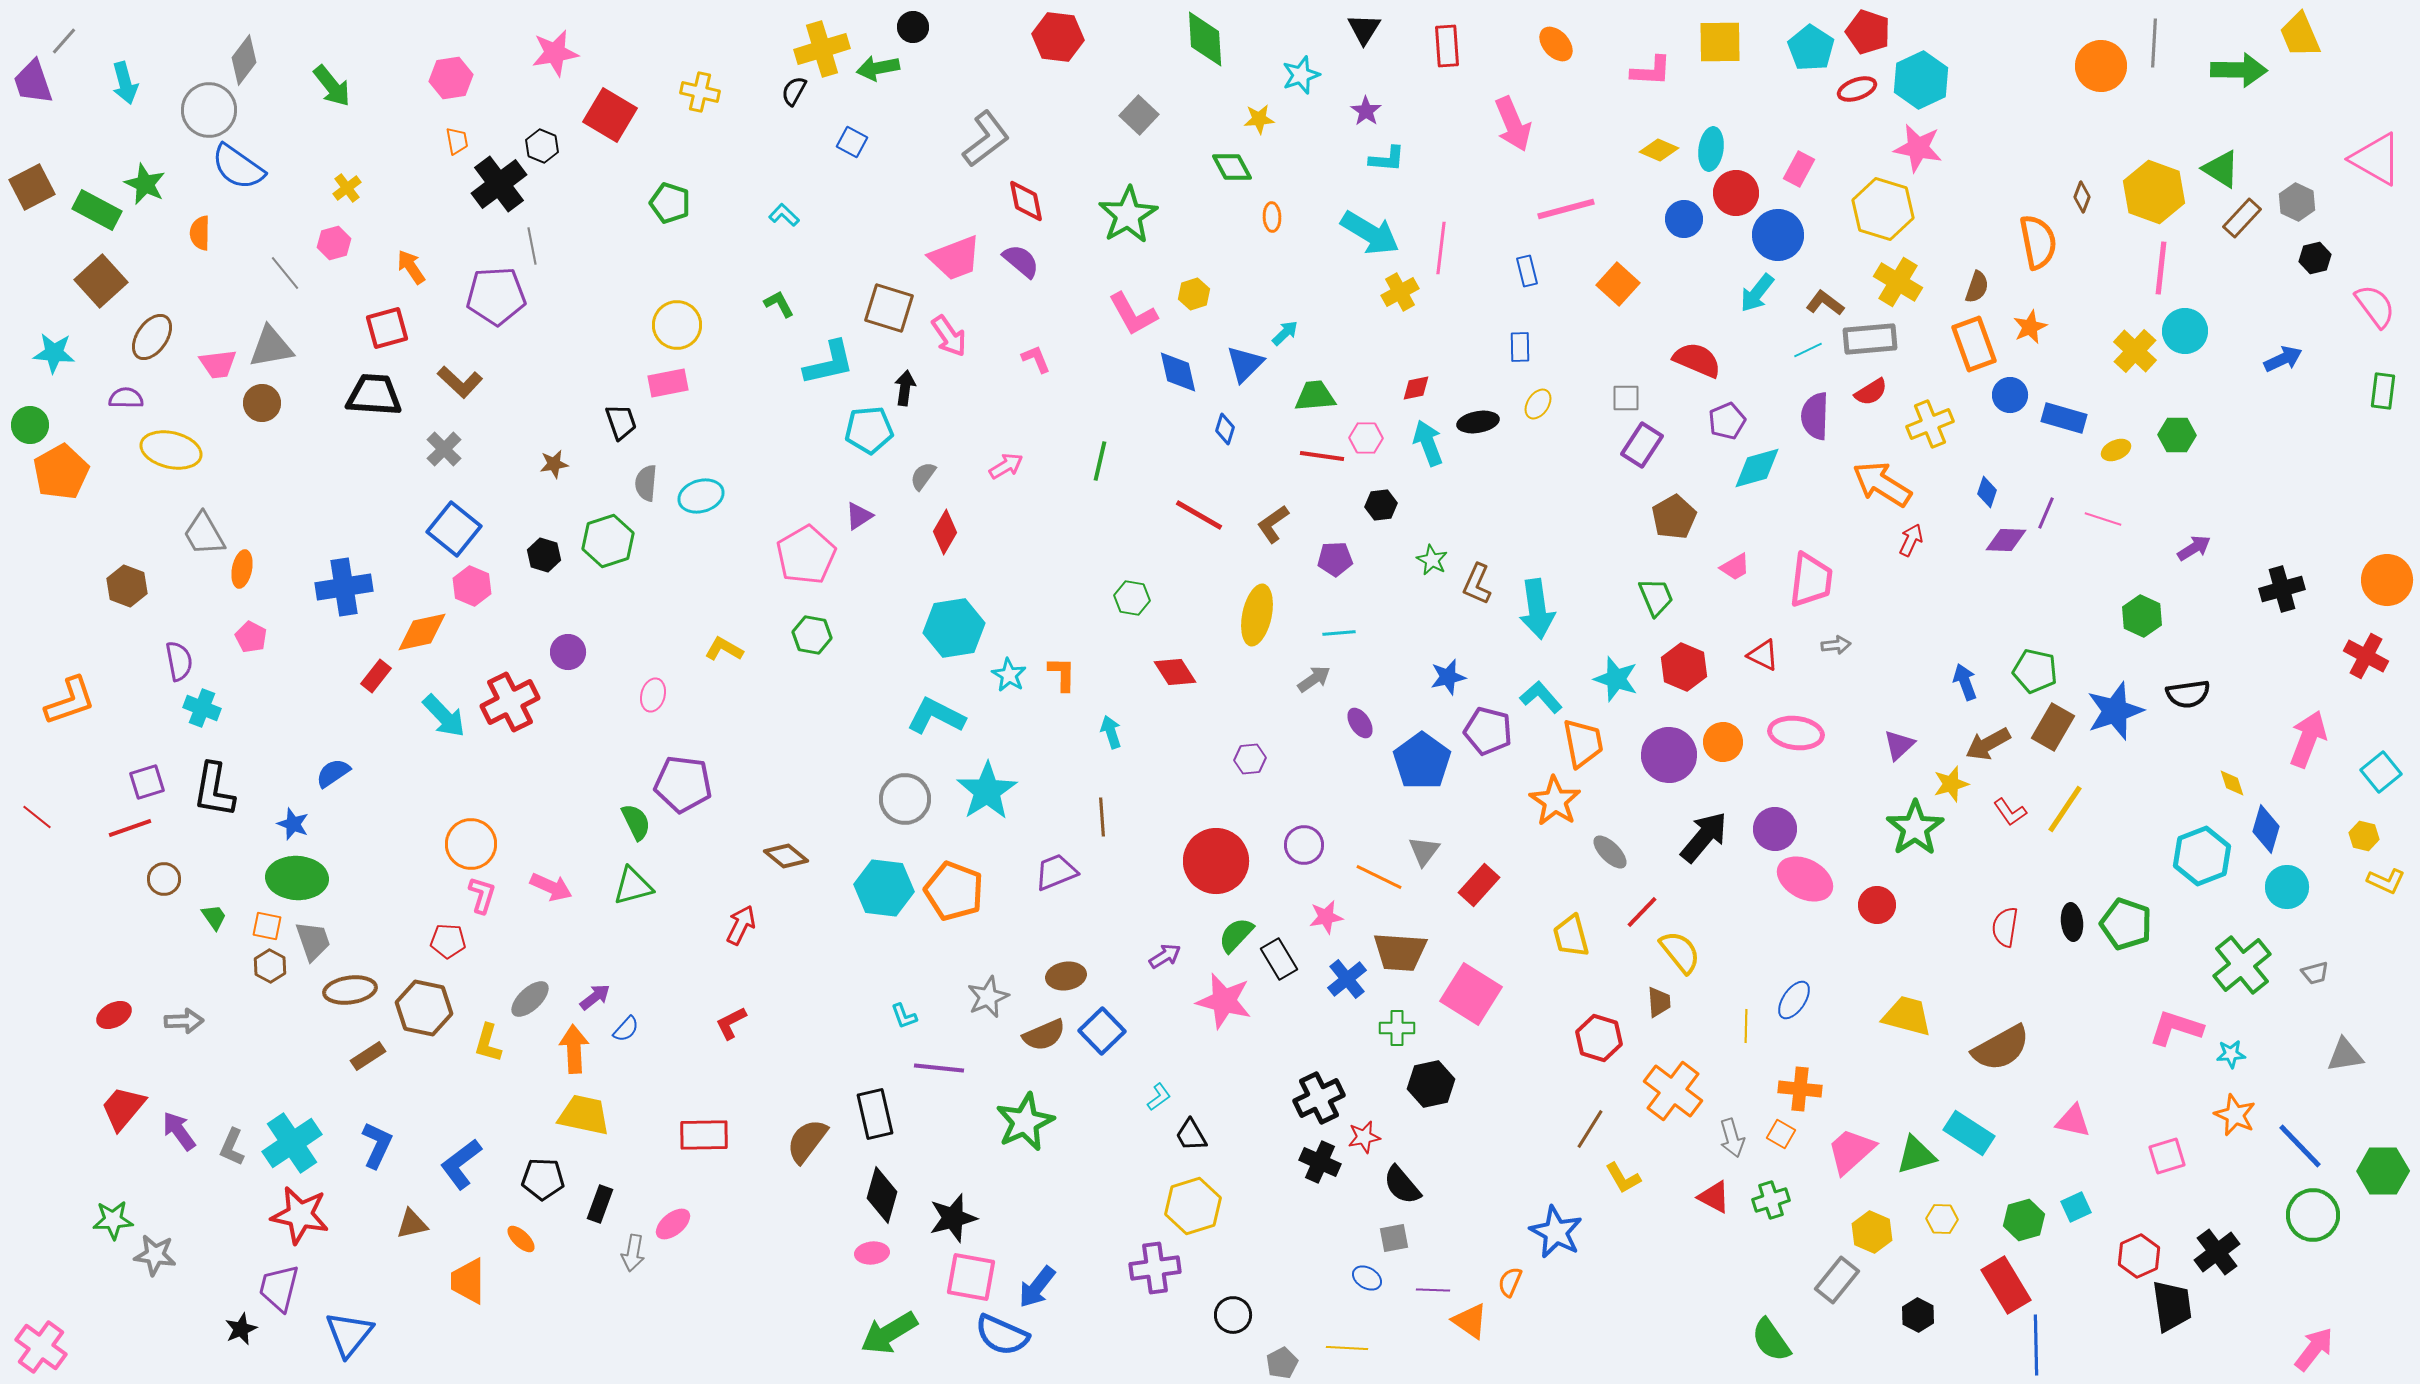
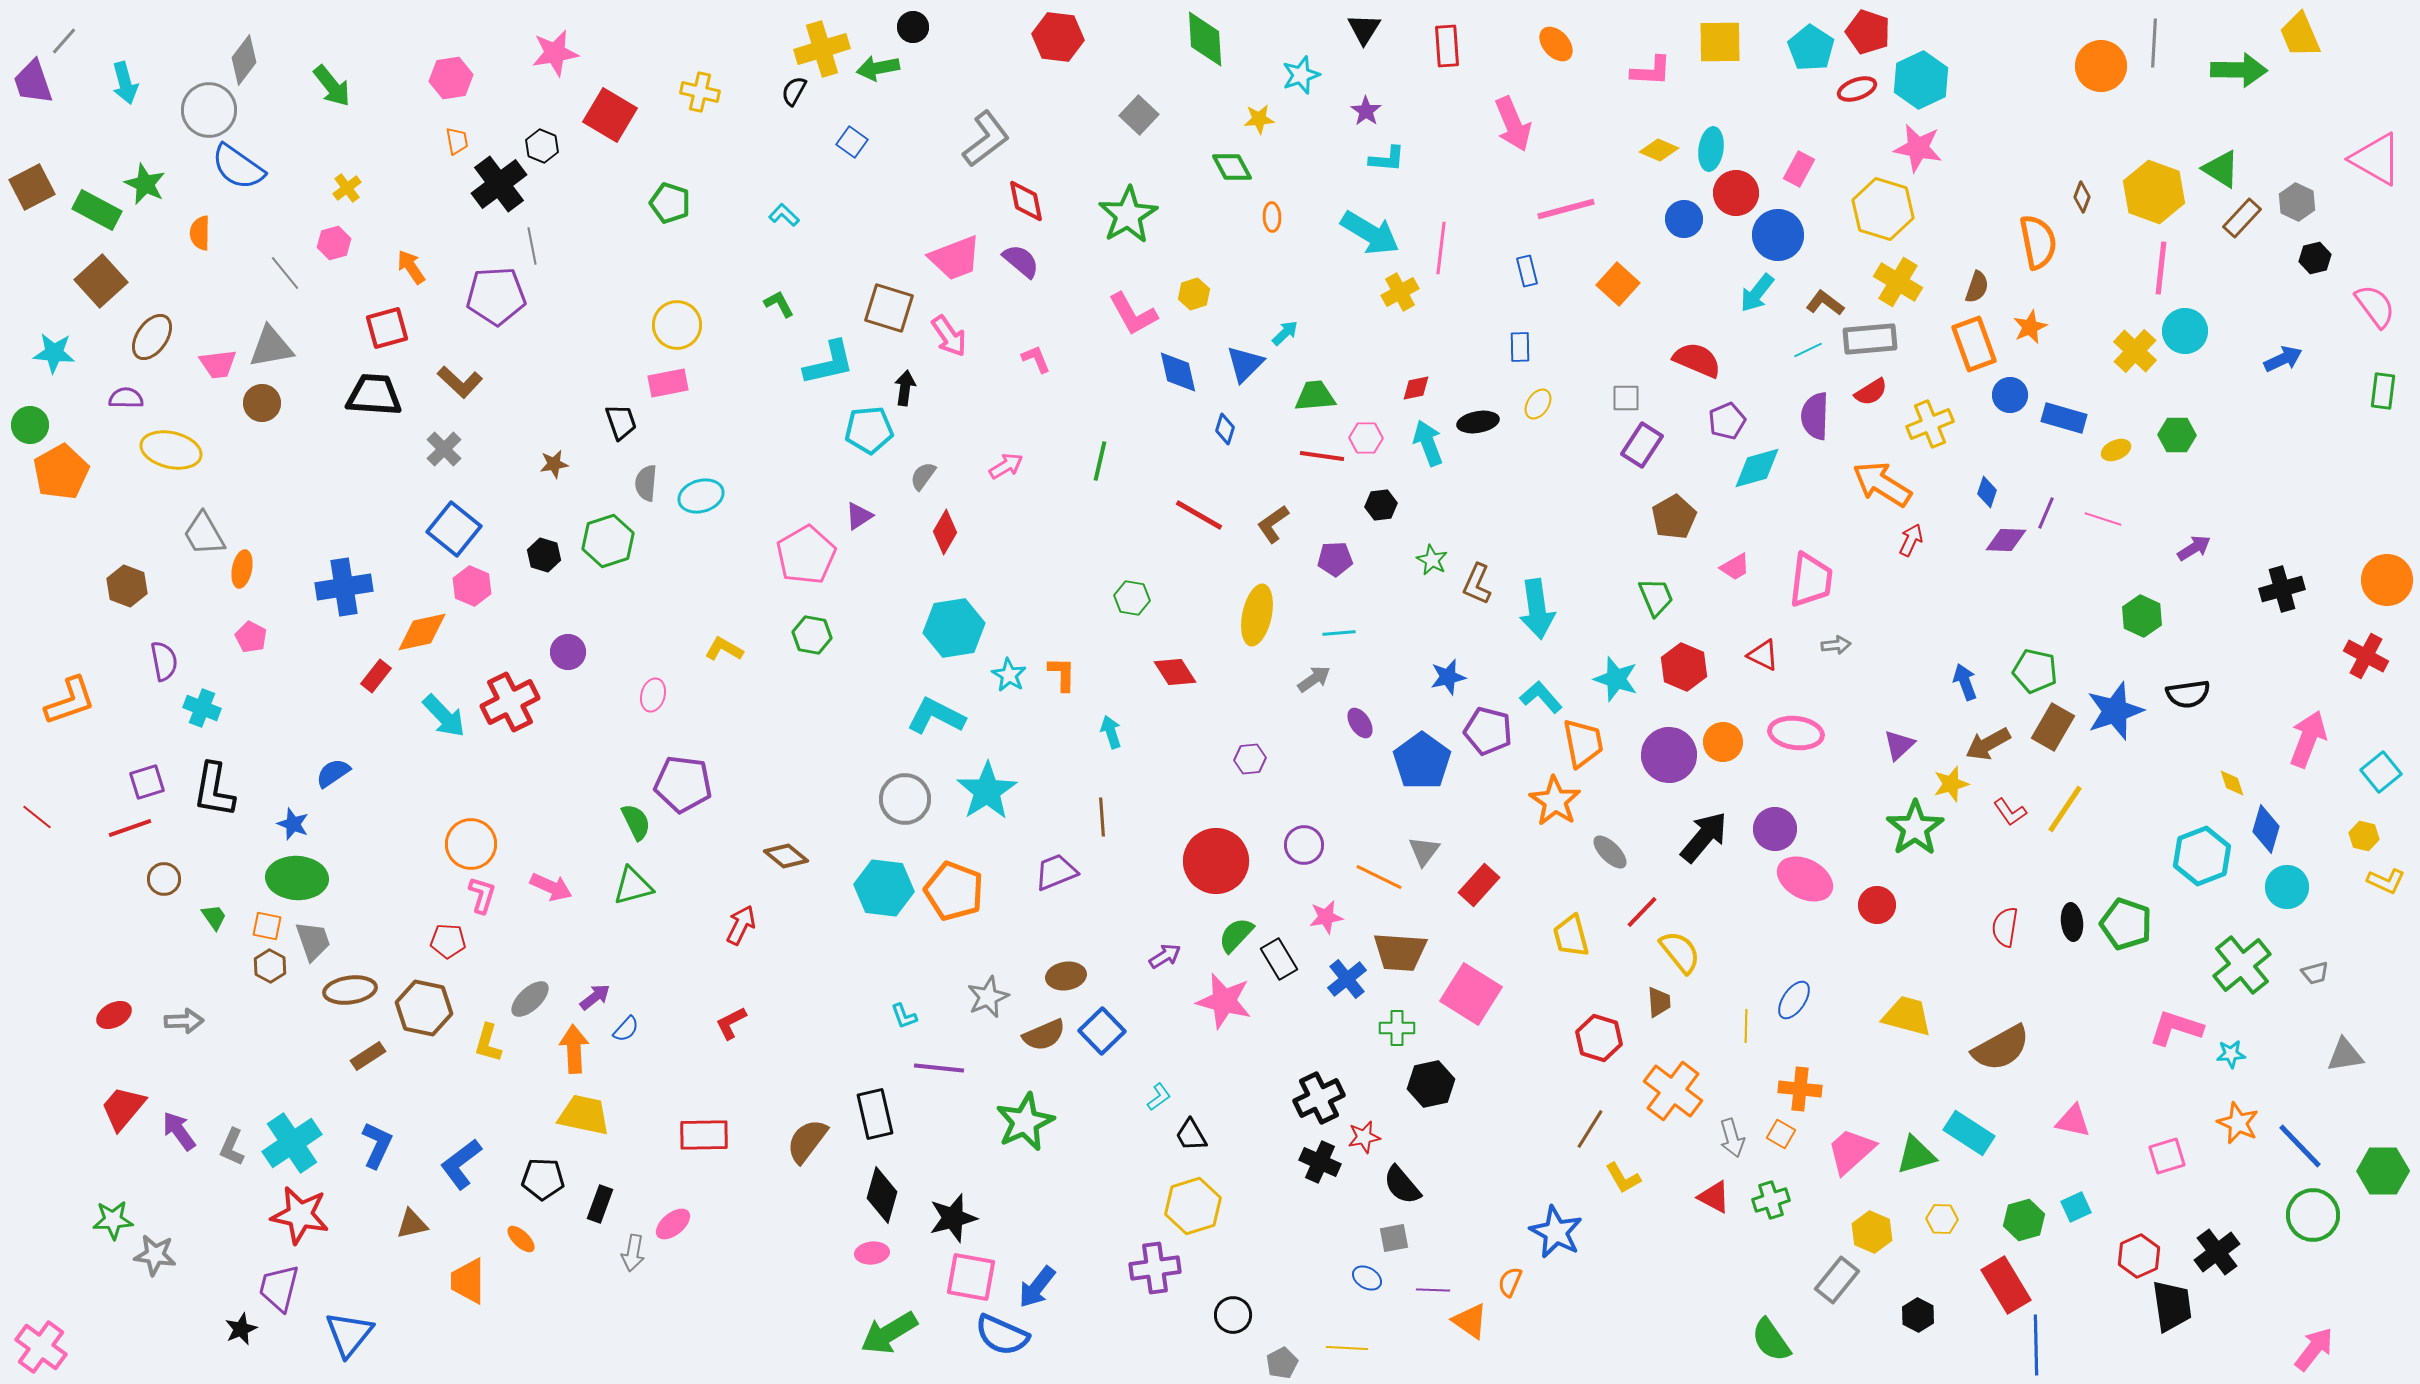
blue square at (852, 142): rotated 8 degrees clockwise
purple semicircle at (179, 661): moved 15 px left
orange star at (2235, 1115): moved 3 px right, 8 px down
